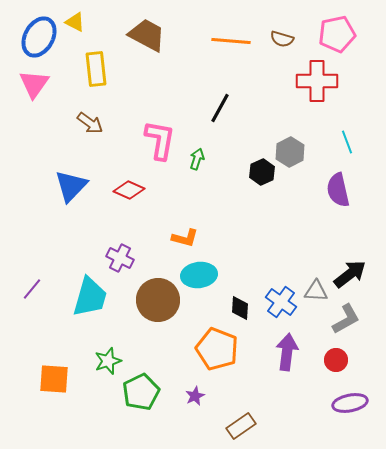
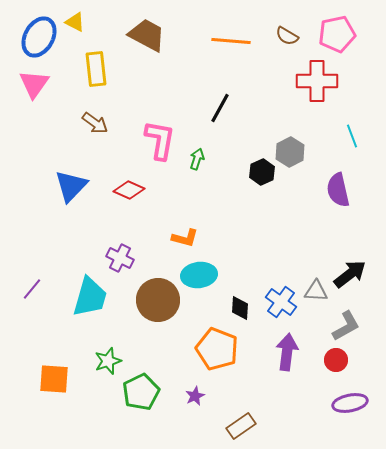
brown semicircle: moved 5 px right, 3 px up; rotated 15 degrees clockwise
brown arrow: moved 5 px right
cyan line: moved 5 px right, 6 px up
gray L-shape: moved 7 px down
